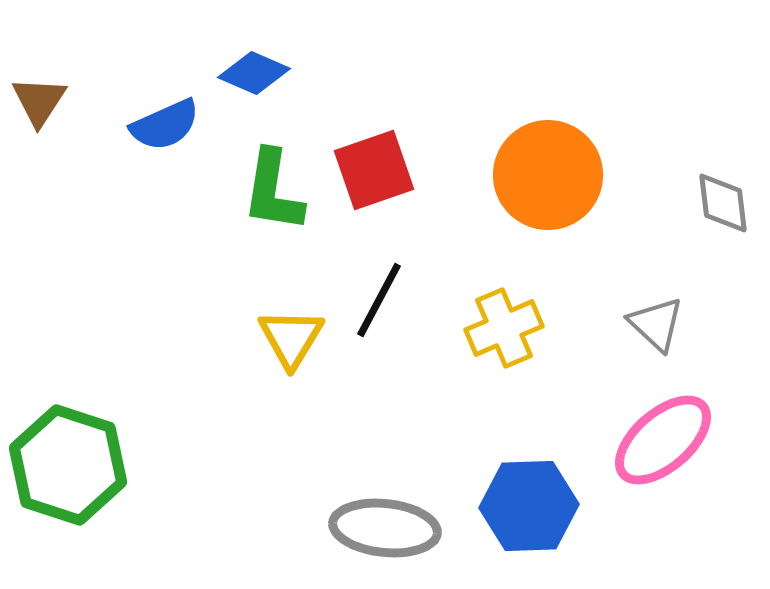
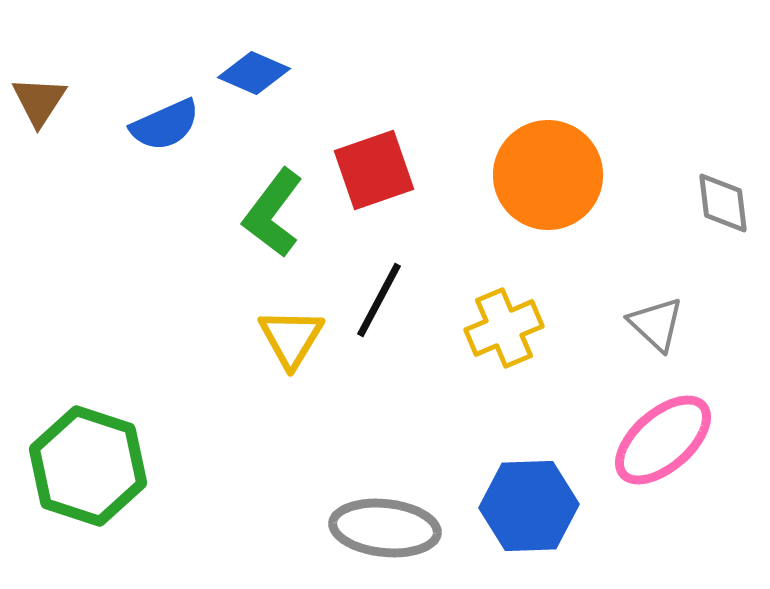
green L-shape: moved 22 px down; rotated 28 degrees clockwise
green hexagon: moved 20 px right, 1 px down
